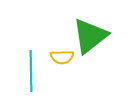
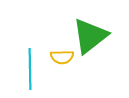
cyan line: moved 1 px left, 2 px up
